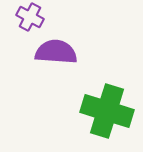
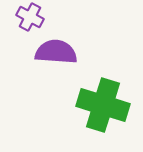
green cross: moved 4 px left, 6 px up
